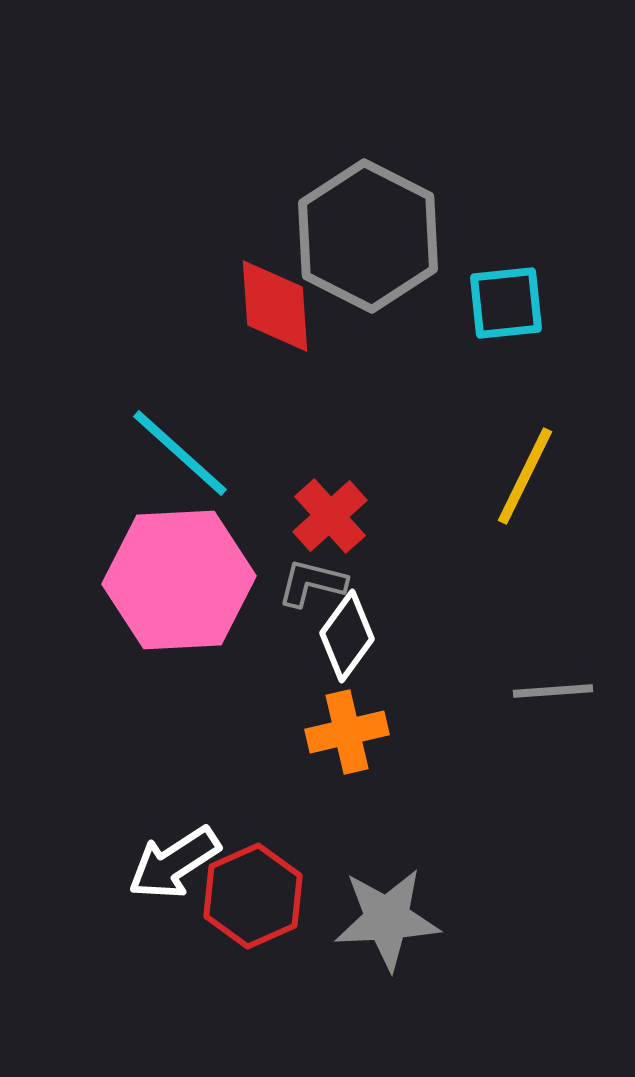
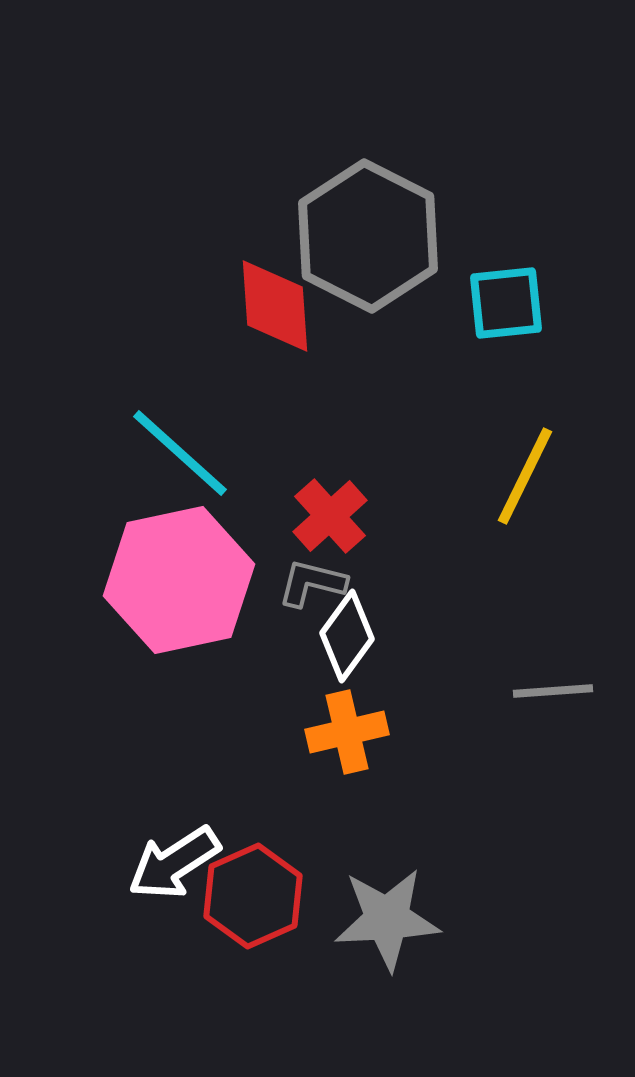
pink hexagon: rotated 9 degrees counterclockwise
